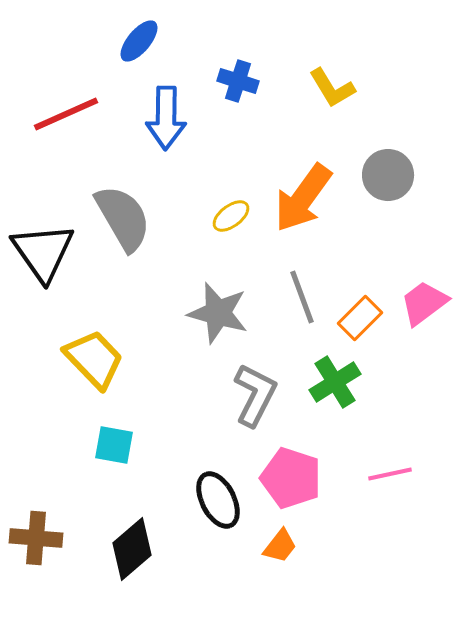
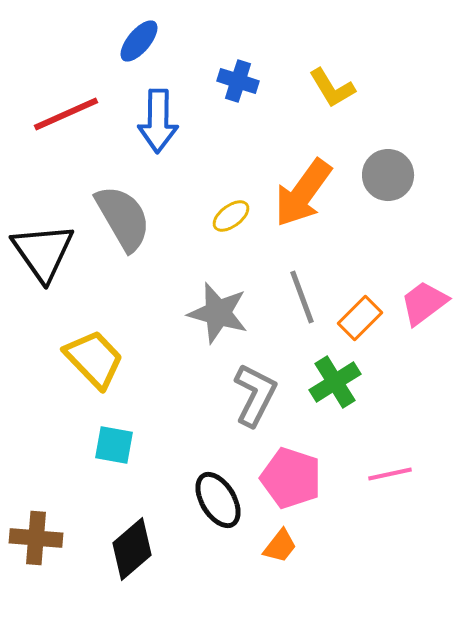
blue arrow: moved 8 px left, 3 px down
orange arrow: moved 5 px up
black ellipse: rotated 4 degrees counterclockwise
